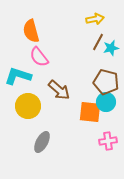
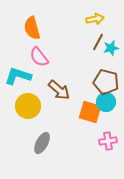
orange semicircle: moved 1 px right, 3 px up
orange square: rotated 10 degrees clockwise
gray ellipse: moved 1 px down
